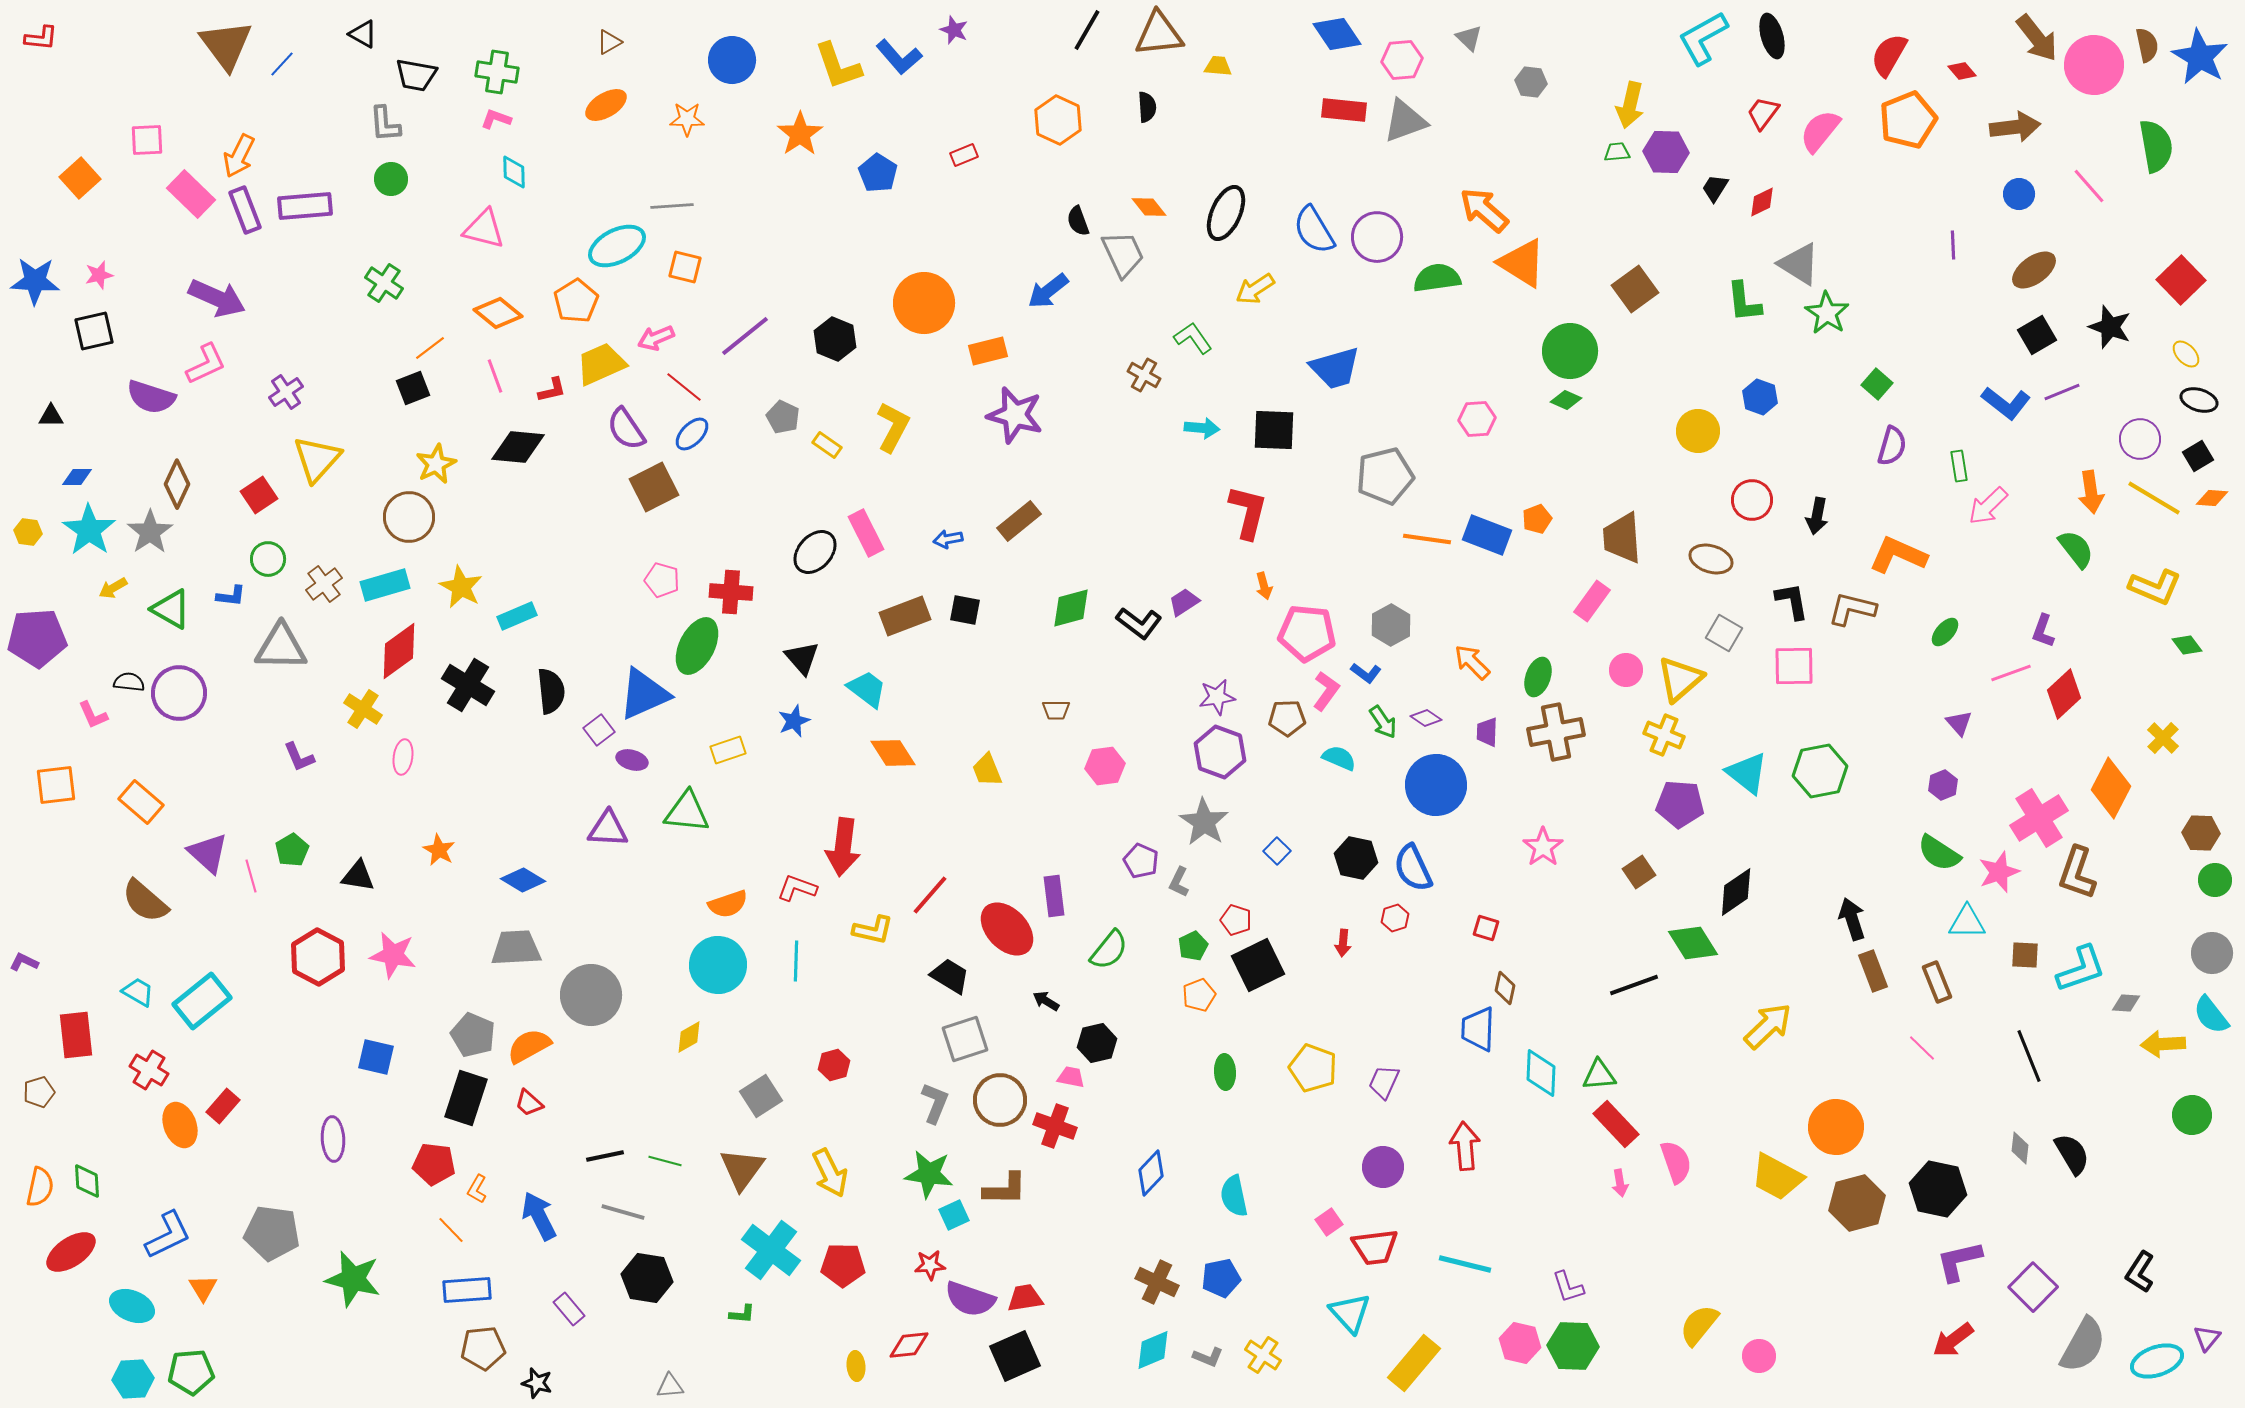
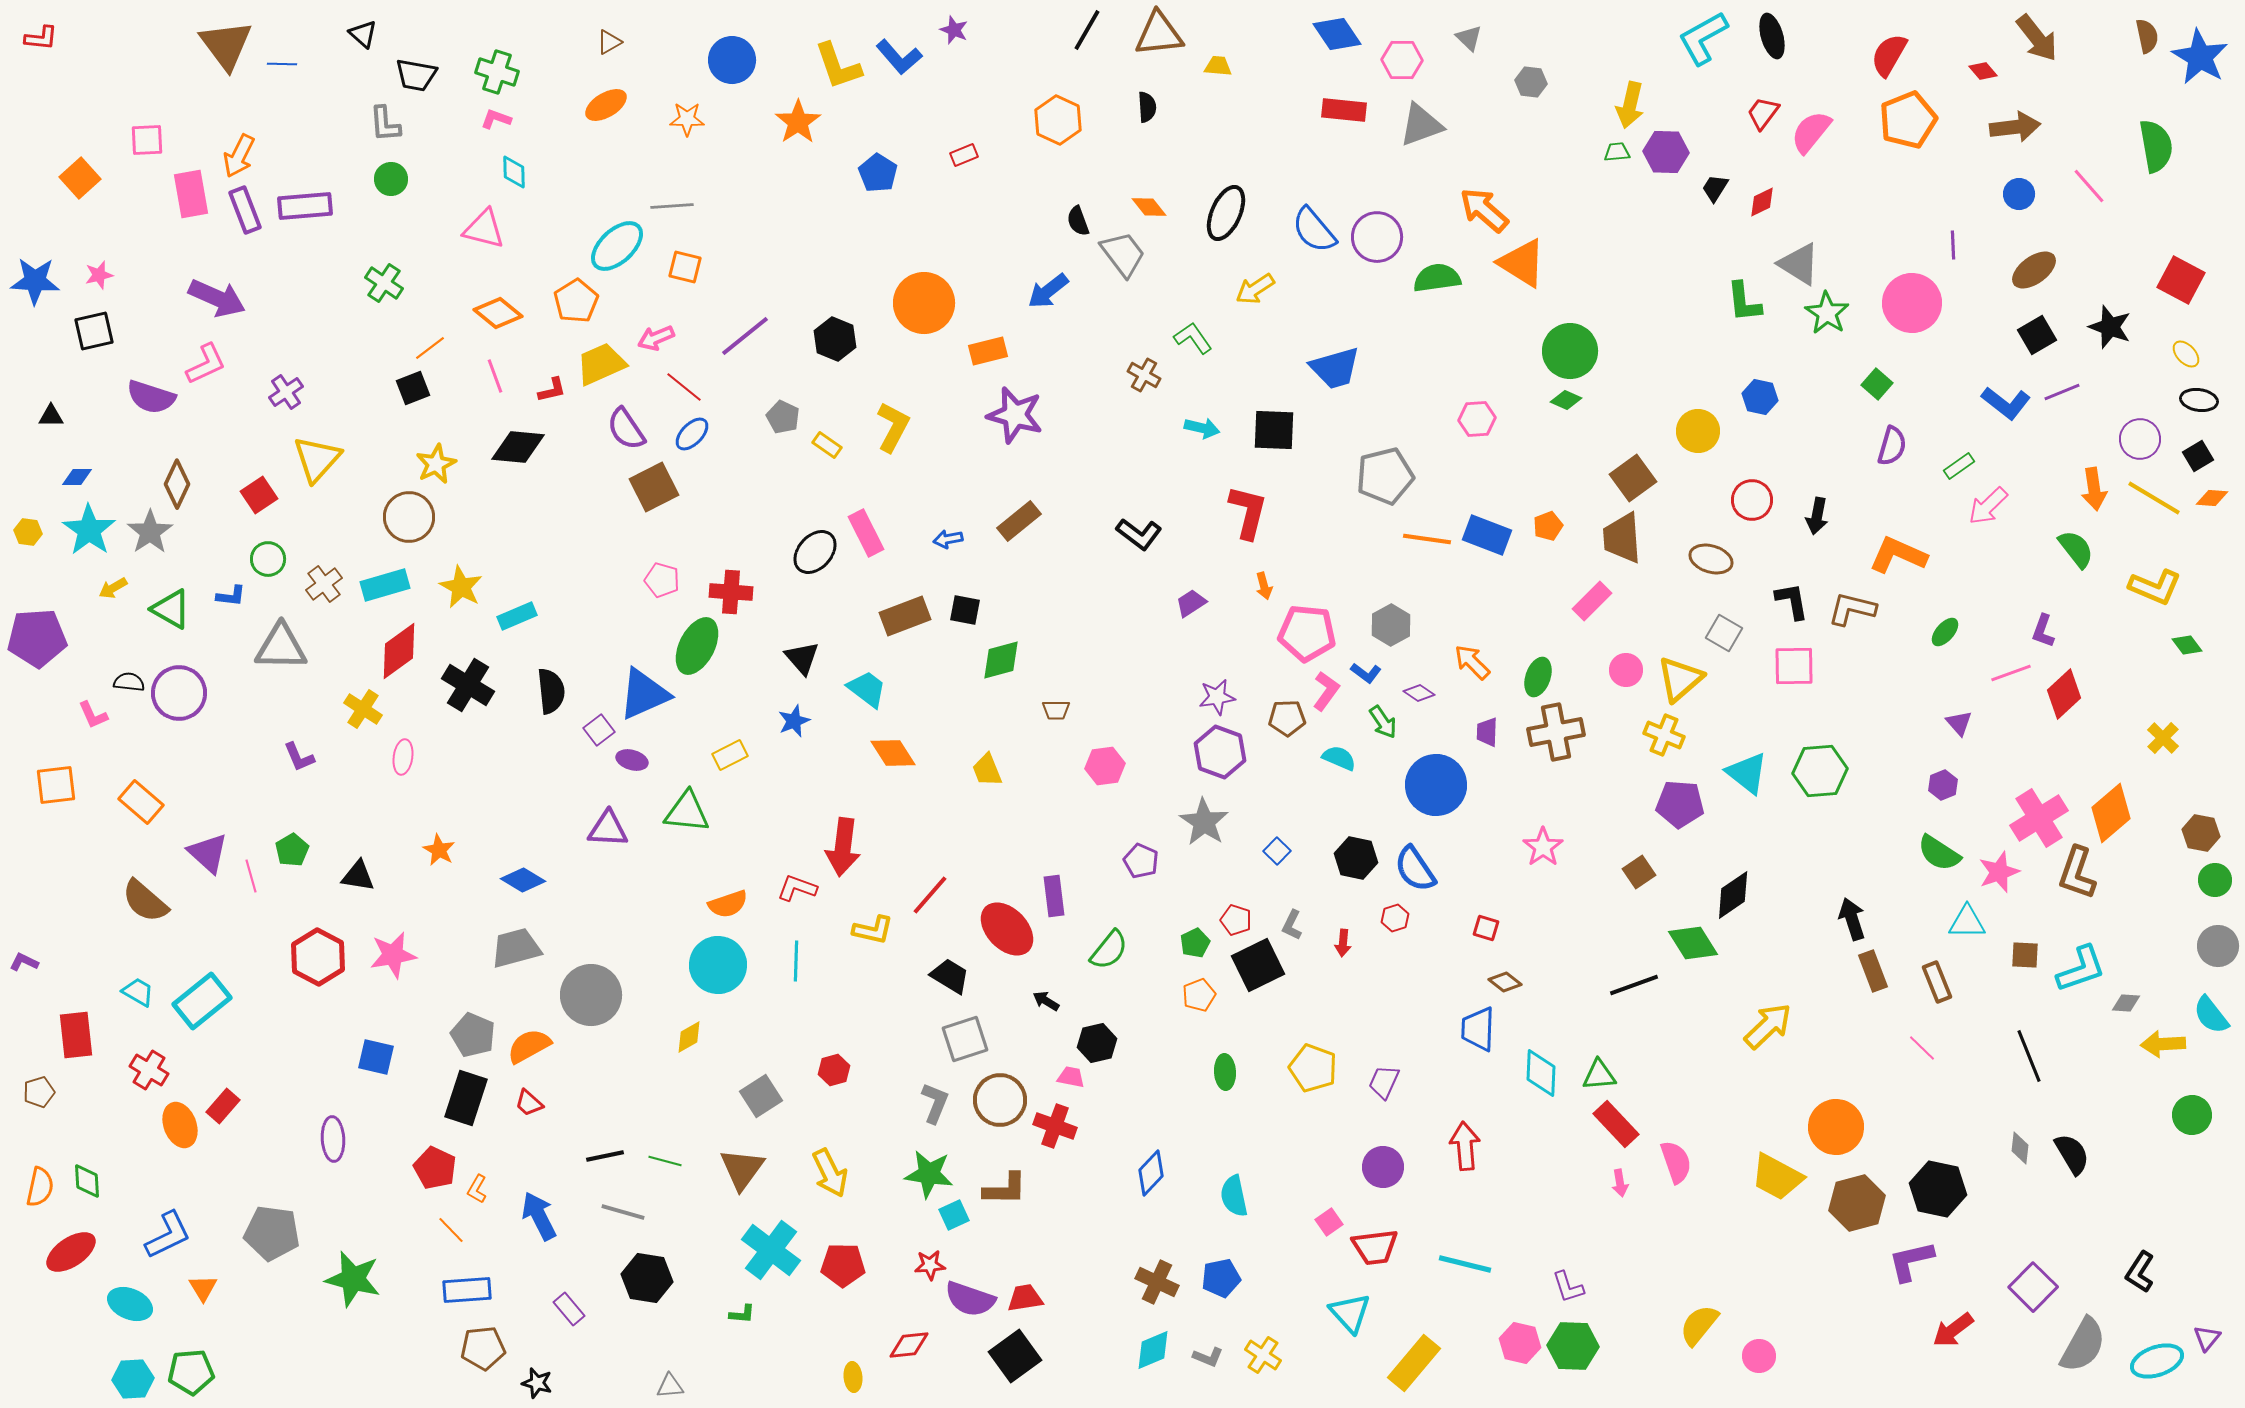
black triangle at (363, 34): rotated 12 degrees clockwise
brown semicircle at (2147, 45): moved 9 px up
pink hexagon at (1402, 60): rotated 6 degrees clockwise
blue line at (282, 64): rotated 48 degrees clockwise
pink circle at (2094, 65): moved 182 px left, 238 px down
red diamond at (1962, 71): moved 21 px right
green cross at (497, 72): rotated 9 degrees clockwise
gray triangle at (1405, 121): moved 16 px right, 4 px down
pink semicircle at (1820, 131): moved 9 px left, 1 px down
orange star at (800, 134): moved 2 px left, 12 px up
pink rectangle at (191, 194): rotated 36 degrees clockwise
blue semicircle at (1314, 230): rotated 9 degrees counterclockwise
cyan ellipse at (617, 246): rotated 16 degrees counterclockwise
gray trapezoid at (1123, 254): rotated 12 degrees counterclockwise
red square at (2181, 280): rotated 18 degrees counterclockwise
brown square at (1635, 289): moved 2 px left, 189 px down
blue hexagon at (1760, 397): rotated 8 degrees counterclockwise
black ellipse at (2199, 400): rotated 9 degrees counterclockwise
cyan arrow at (1202, 428): rotated 8 degrees clockwise
green rectangle at (1959, 466): rotated 64 degrees clockwise
orange arrow at (2091, 492): moved 3 px right, 3 px up
orange pentagon at (1537, 519): moved 11 px right, 7 px down
pink rectangle at (1592, 601): rotated 9 degrees clockwise
purple trapezoid at (1184, 602): moved 7 px right, 1 px down
green diamond at (1071, 608): moved 70 px left, 52 px down
black L-shape at (1139, 623): moved 89 px up
purple diamond at (1426, 718): moved 7 px left, 25 px up
yellow rectangle at (728, 750): moved 2 px right, 5 px down; rotated 8 degrees counterclockwise
green hexagon at (1820, 771): rotated 6 degrees clockwise
orange diamond at (2111, 788): moved 25 px down; rotated 22 degrees clockwise
brown hexagon at (2201, 833): rotated 9 degrees clockwise
blue semicircle at (1413, 868): moved 2 px right, 1 px down; rotated 9 degrees counterclockwise
gray L-shape at (1179, 882): moved 113 px right, 43 px down
black diamond at (1736, 892): moved 3 px left, 3 px down
green pentagon at (1193, 946): moved 2 px right, 3 px up
gray trapezoid at (516, 948): rotated 12 degrees counterclockwise
gray circle at (2212, 953): moved 6 px right, 7 px up
pink star at (393, 955): rotated 21 degrees counterclockwise
brown diamond at (1505, 988): moved 6 px up; rotated 64 degrees counterclockwise
red hexagon at (834, 1065): moved 5 px down
red pentagon at (434, 1164): moved 1 px right, 4 px down; rotated 18 degrees clockwise
purple L-shape at (1959, 1261): moved 48 px left
cyan ellipse at (132, 1306): moved 2 px left, 2 px up
red arrow at (1953, 1340): moved 10 px up
black square at (1015, 1356): rotated 12 degrees counterclockwise
yellow ellipse at (856, 1366): moved 3 px left, 11 px down
